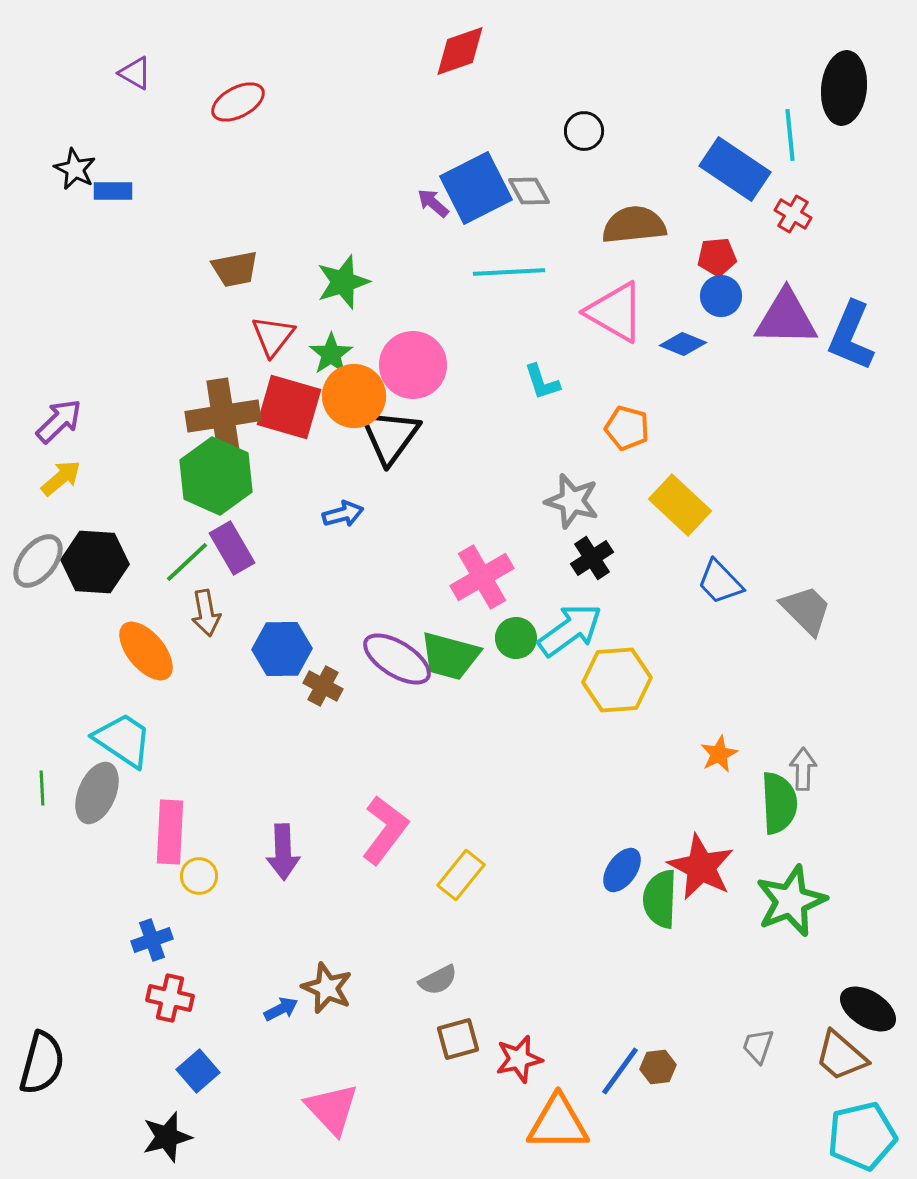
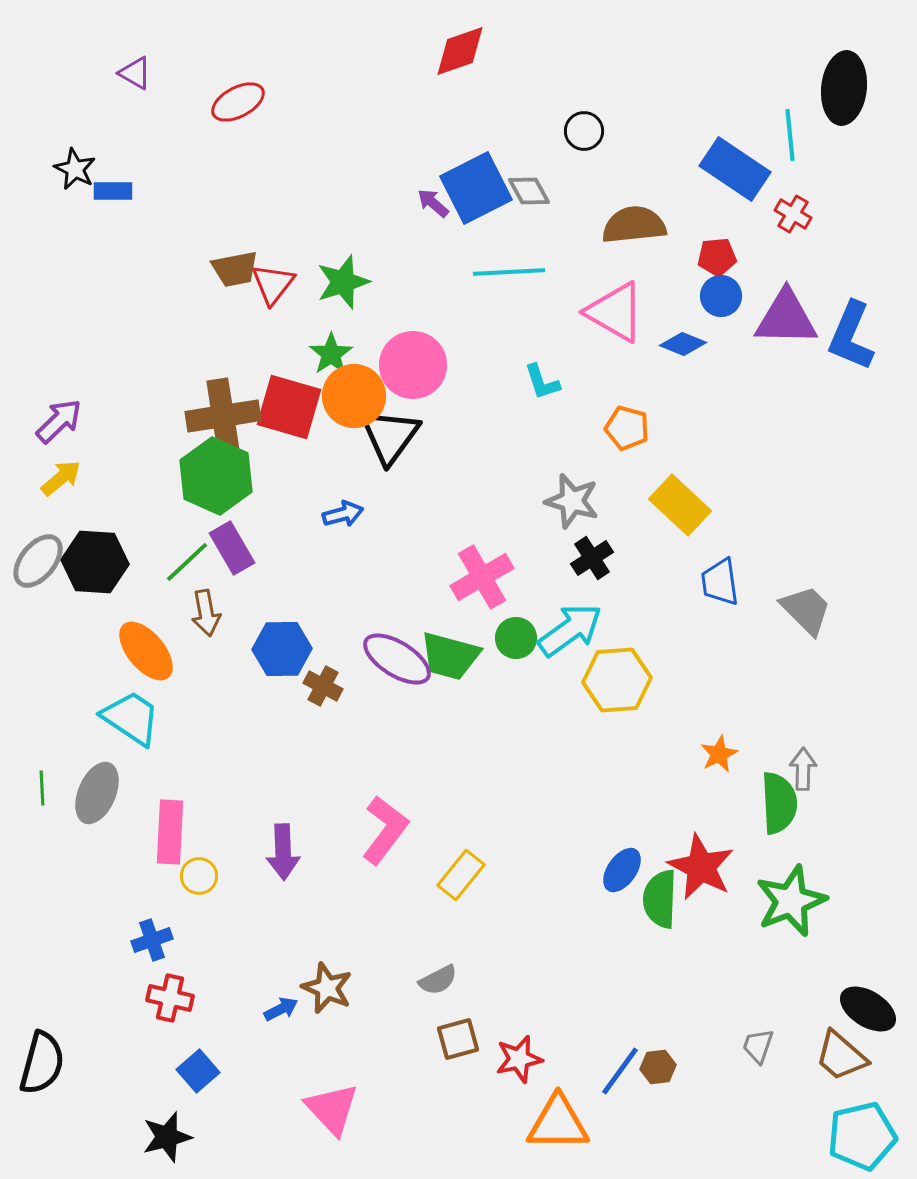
red triangle at (273, 336): moved 52 px up
blue trapezoid at (720, 582): rotated 36 degrees clockwise
cyan trapezoid at (123, 740): moved 8 px right, 22 px up
